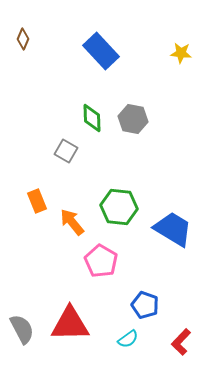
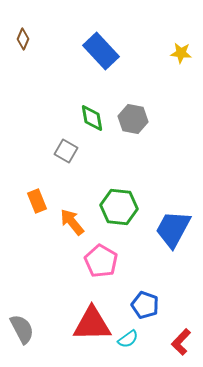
green diamond: rotated 8 degrees counterclockwise
blue trapezoid: rotated 93 degrees counterclockwise
red triangle: moved 22 px right
